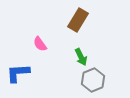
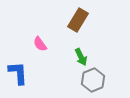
blue L-shape: rotated 90 degrees clockwise
